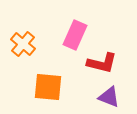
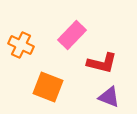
pink rectangle: moved 3 px left; rotated 20 degrees clockwise
orange cross: moved 2 px left, 1 px down; rotated 15 degrees counterclockwise
orange square: rotated 16 degrees clockwise
